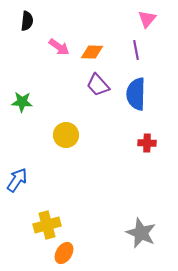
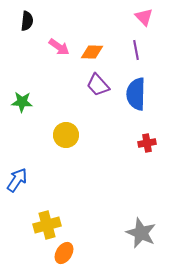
pink triangle: moved 3 px left, 2 px up; rotated 24 degrees counterclockwise
red cross: rotated 12 degrees counterclockwise
